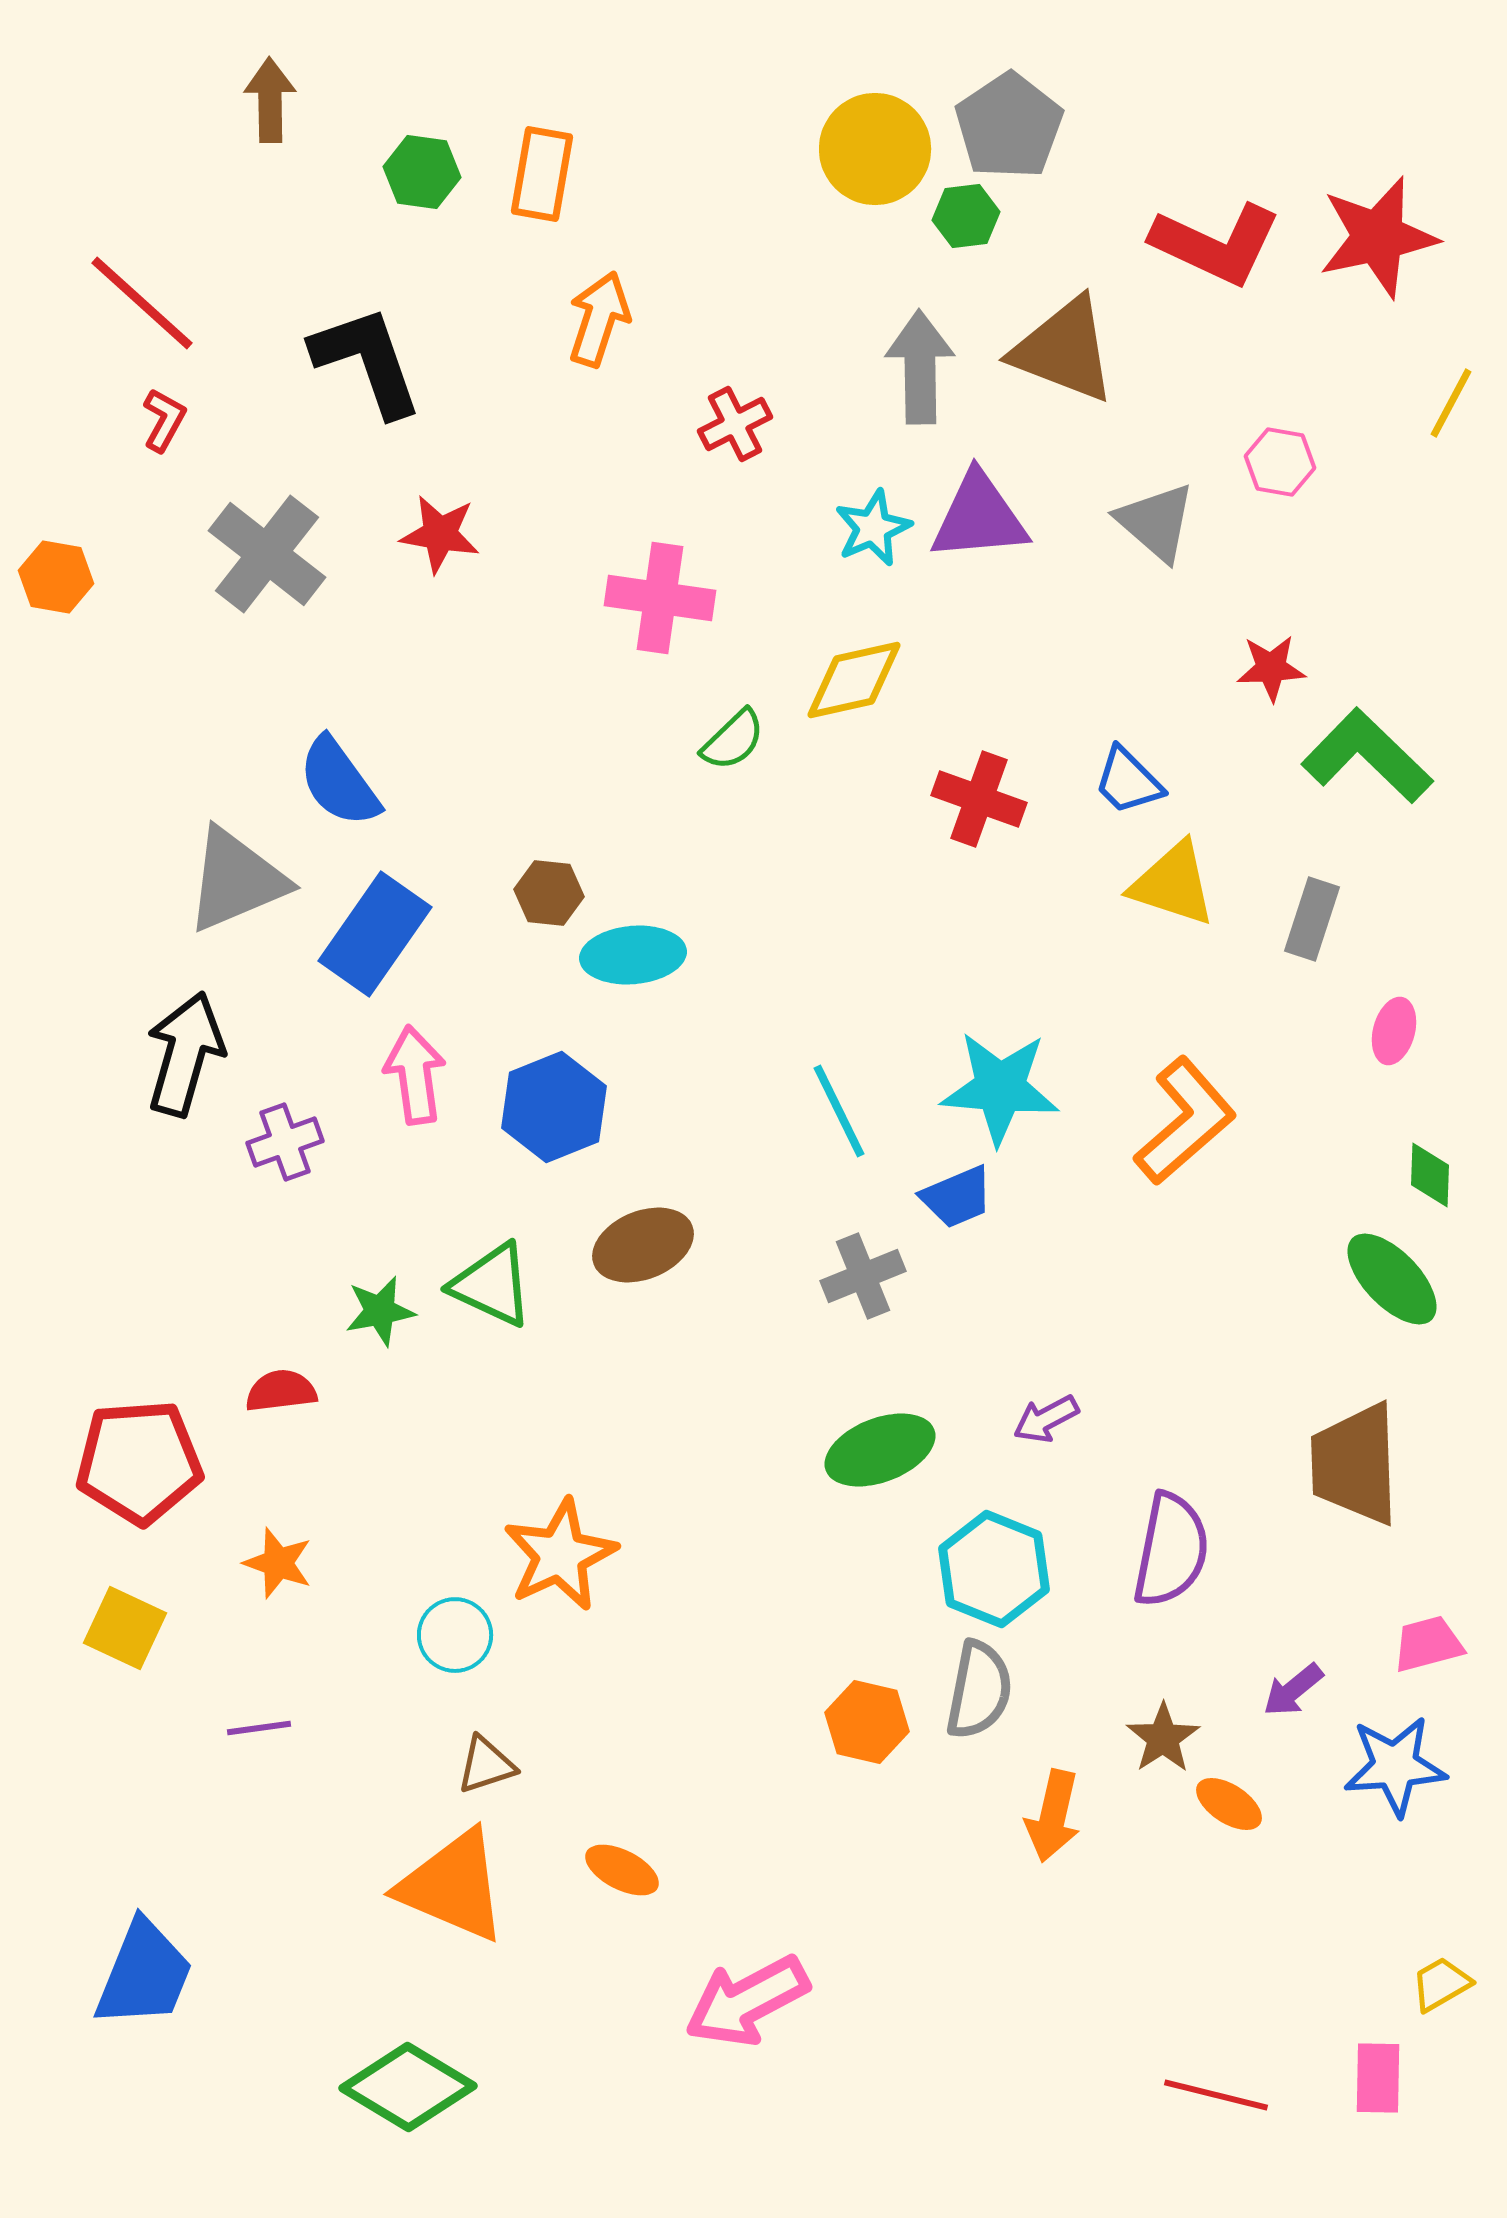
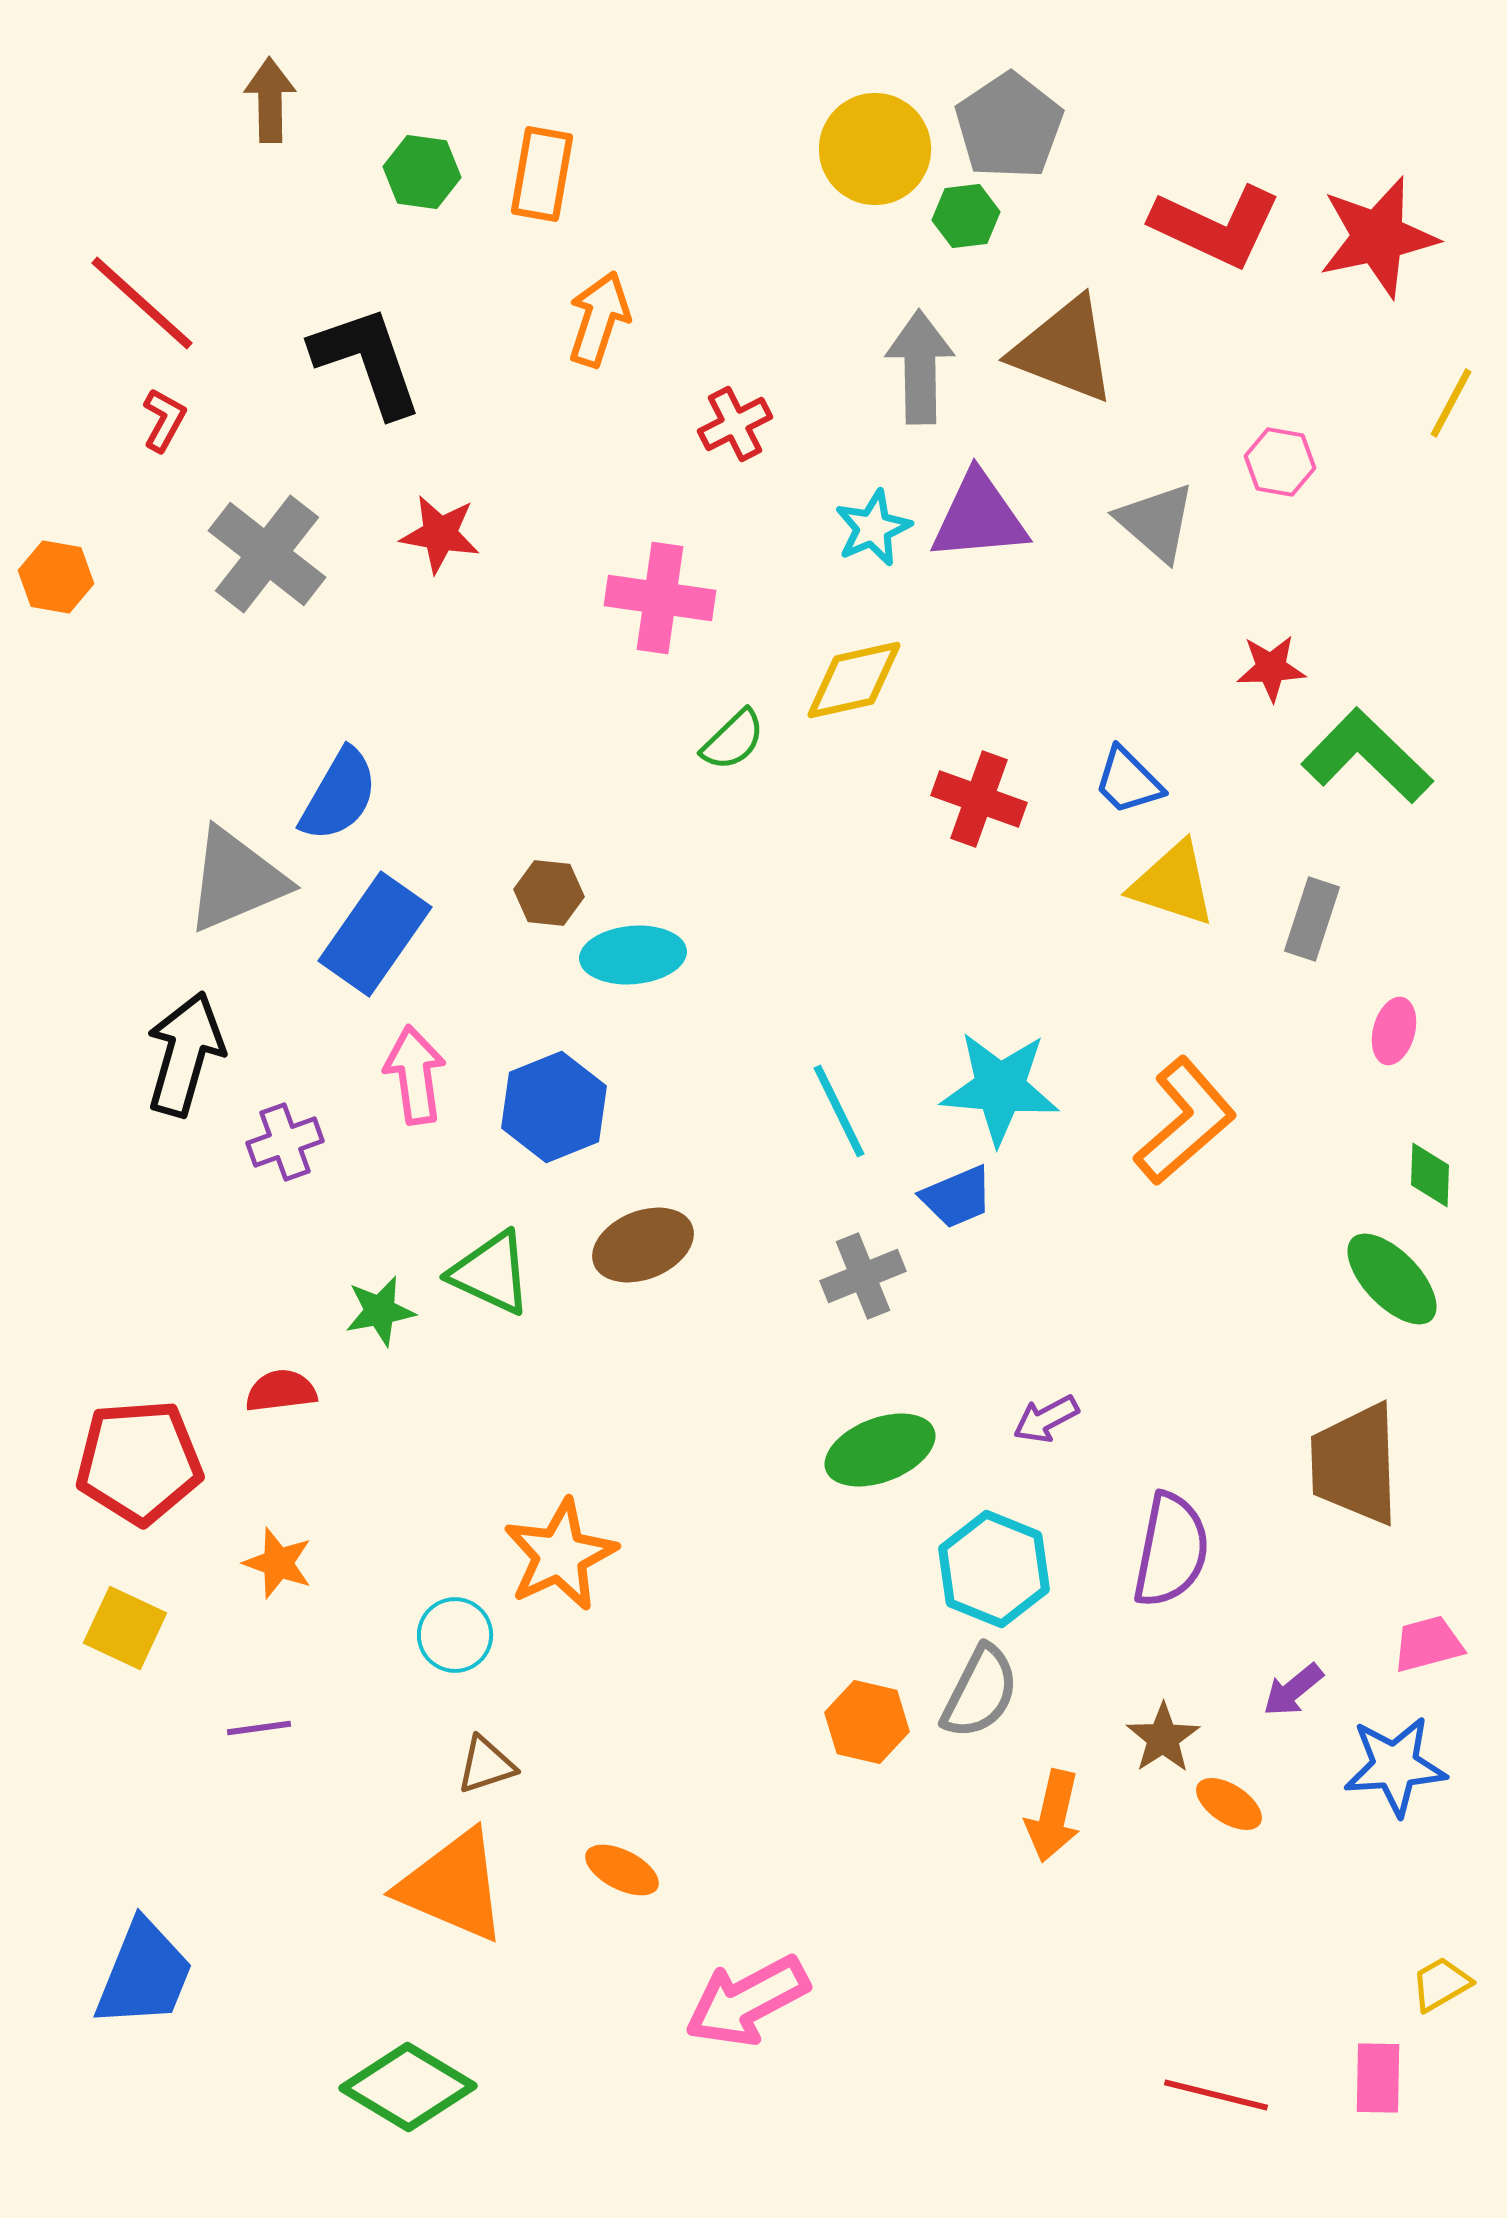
red L-shape at (1216, 244): moved 18 px up
blue semicircle at (339, 782): moved 13 px down; rotated 114 degrees counterclockwise
green triangle at (492, 1285): moved 1 px left, 12 px up
gray semicircle at (979, 1690): moved 1 px right, 2 px down; rotated 16 degrees clockwise
